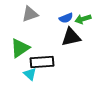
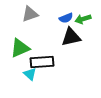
green triangle: rotated 10 degrees clockwise
